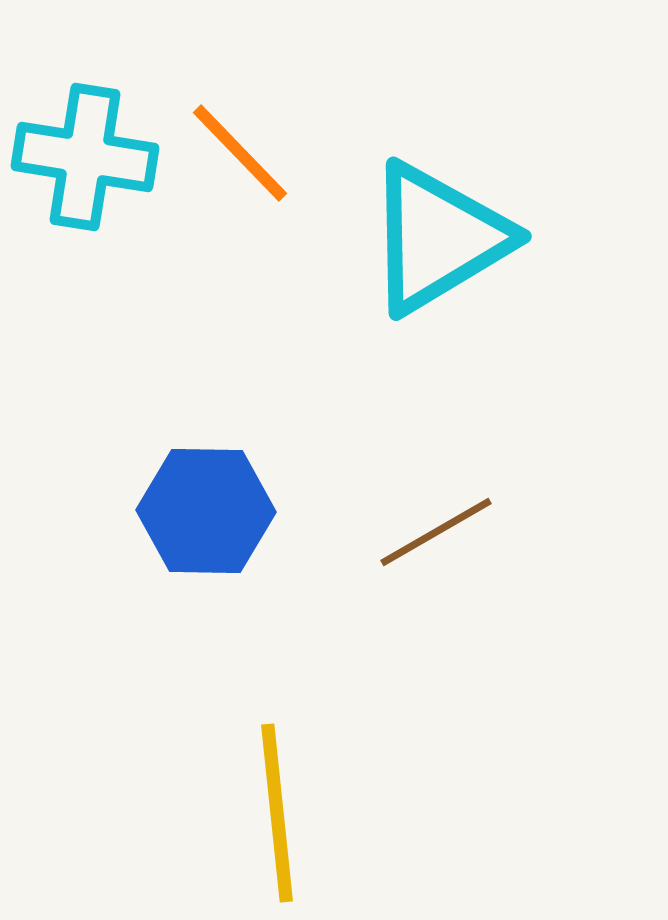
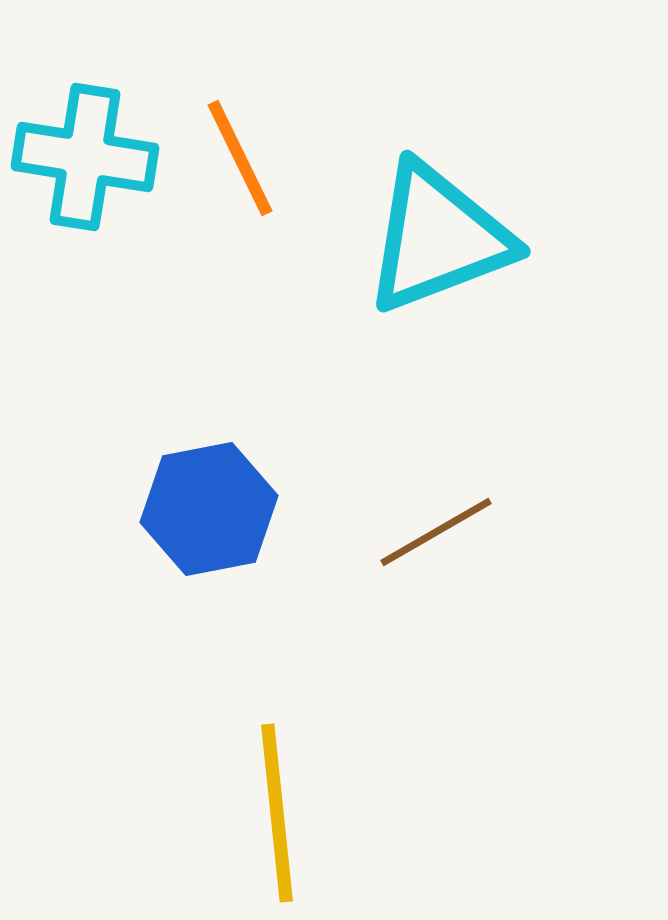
orange line: moved 5 px down; rotated 18 degrees clockwise
cyan triangle: rotated 10 degrees clockwise
blue hexagon: moved 3 px right, 2 px up; rotated 12 degrees counterclockwise
